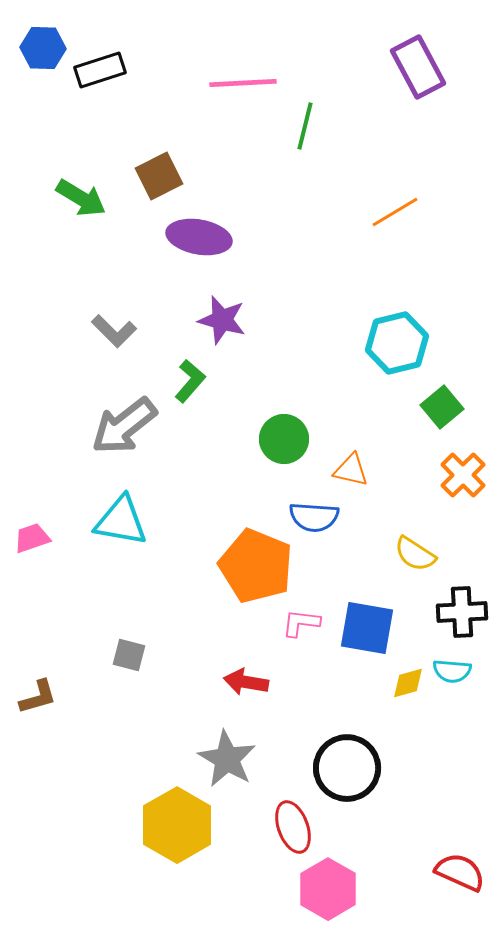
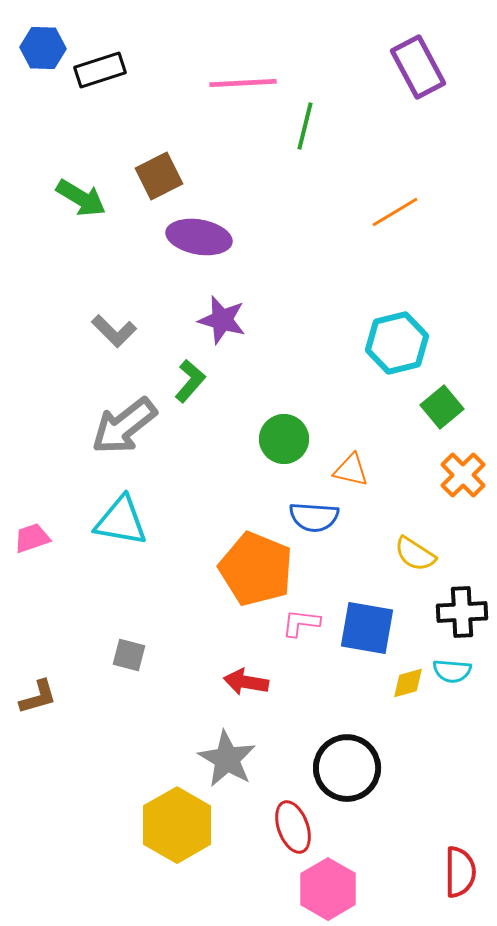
orange pentagon: moved 3 px down
red semicircle: rotated 66 degrees clockwise
